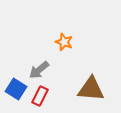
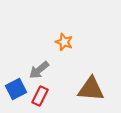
blue square: rotated 30 degrees clockwise
